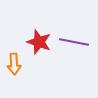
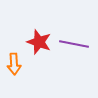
purple line: moved 2 px down
